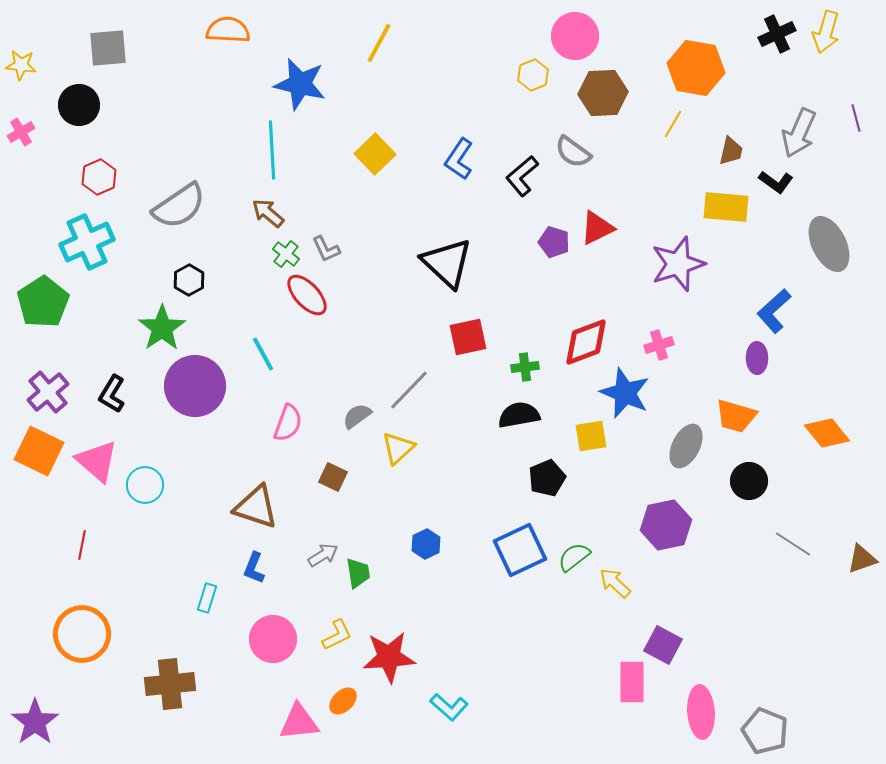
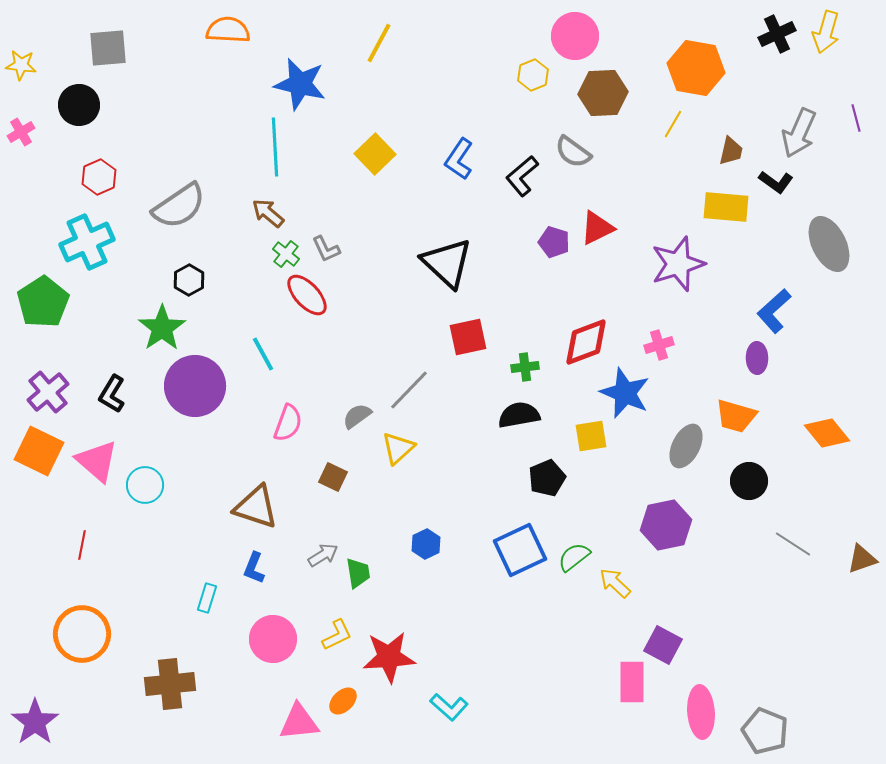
cyan line at (272, 150): moved 3 px right, 3 px up
